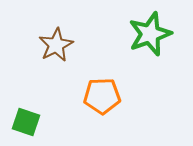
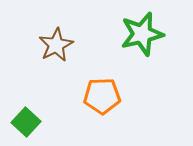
green star: moved 8 px left; rotated 6 degrees clockwise
green square: rotated 24 degrees clockwise
